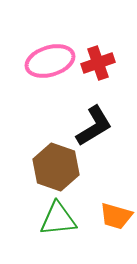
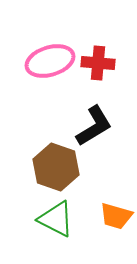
red cross: rotated 24 degrees clockwise
green triangle: moved 2 px left; rotated 33 degrees clockwise
